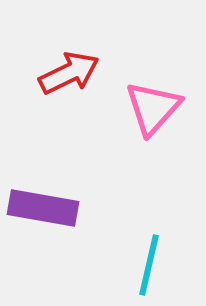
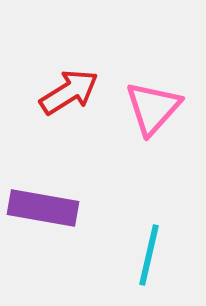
red arrow: moved 19 px down; rotated 6 degrees counterclockwise
cyan line: moved 10 px up
